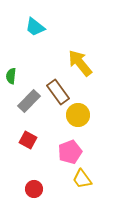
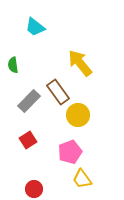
green semicircle: moved 2 px right, 11 px up; rotated 14 degrees counterclockwise
red square: rotated 30 degrees clockwise
